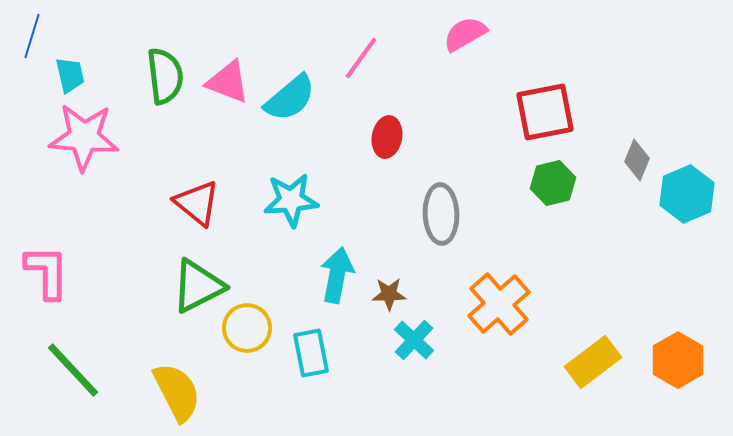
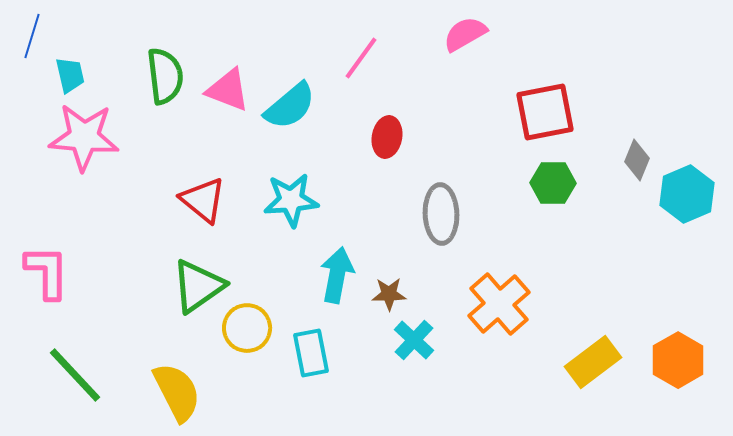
pink triangle: moved 8 px down
cyan semicircle: moved 8 px down
green hexagon: rotated 15 degrees clockwise
red triangle: moved 6 px right, 3 px up
green triangle: rotated 8 degrees counterclockwise
green line: moved 2 px right, 5 px down
